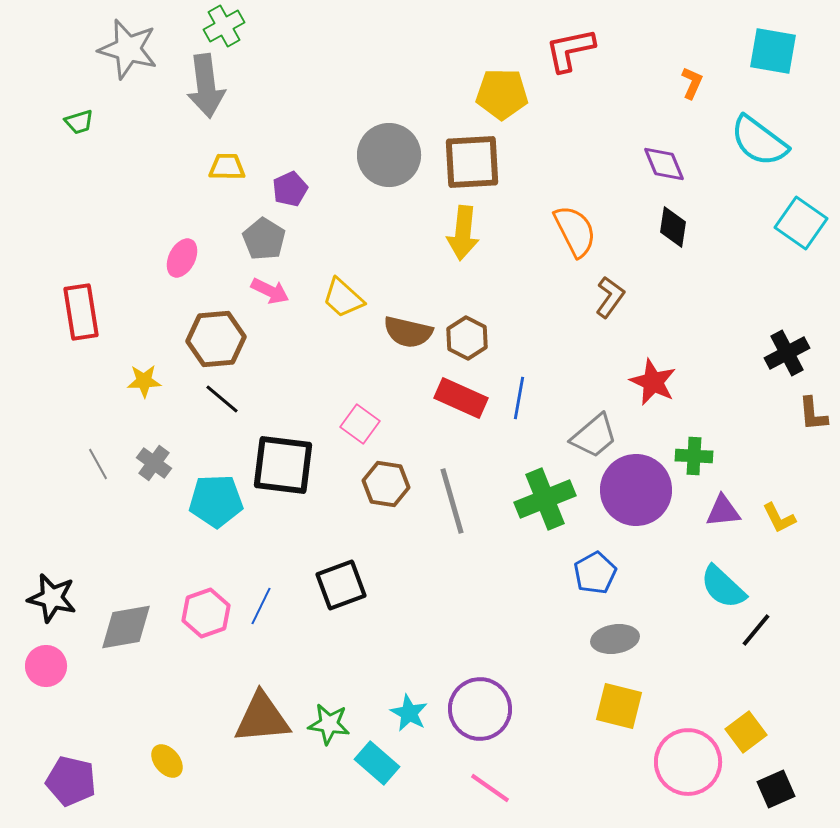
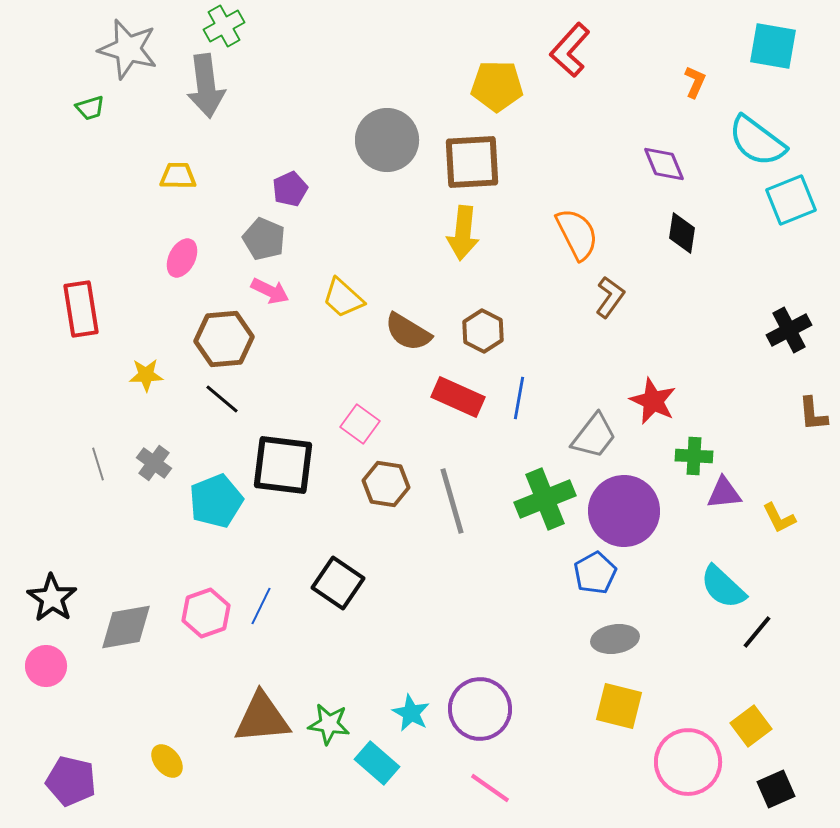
red L-shape at (570, 50): rotated 36 degrees counterclockwise
cyan square at (773, 51): moved 5 px up
orange L-shape at (692, 83): moved 3 px right, 1 px up
yellow pentagon at (502, 94): moved 5 px left, 8 px up
green trapezoid at (79, 122): moved 11 px right, 14 px up
cyan semicircle at (759, 141): moved 2 px left
gray circle at (389, 155): moved 2 px left, 15 px up
yellow trapezoid at (227, 167): moved 49 px left, 9 px down
cyan square at (801, 223): moved 10 px left, 23 px up; rotated 33 degrees clockwise
black diamond at (673, 227): moved 9 px right, 6 px down
orange semicircle at (575, 231): moved 2 px right, 3 px down
gray pentagon at (264, 239): rotated 9 degrees counterclockwise
red rectangle at (81, 312): moved 3 px up
brown semicircle at (408, 332): rotated 18 degrees clockwise
brown hexagon at (467, 338): moved 16 px right, 7 px up
brown hexagon at (216, 339): moved 8 px right
black cross at (787, 353): moved 2 px right, 23 px up
yellow star at (144, 381): moved 2 px right, 6 px up
red star at (653, 382): moved 19 px down
red rectangle at (461, 398): moved 3 px left, 1 px up
gray trapezoid at (594, 436): rotated 12 degrees counterclockwise
gray line at (98, 464): rotated 12 degrees clockwise
purple circle at (636, 490): moved 12 px left, 21 px down
cyan pentagon at (216, 501): rotated 20 degrees counterclockwise
purple triangle at (723, 511): moved 1 px right, 18 px up
black square at (341, 585): moved 3 px left, 2 px up; rotated 36 degrees counterclockwise
black star at (52, 598): rotated 21 degrees clockwise
black line at (756, 630): moved 1 px right, 2 px down
cyan star at (409, 713): moved 2 px right
yellow square at (746, 732): moved 5 px right, 6 px up
